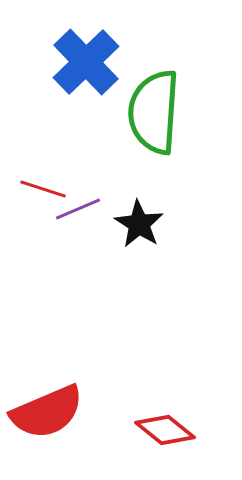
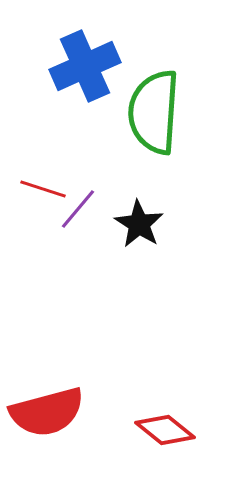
blue cross: moved 1 px left, 4 px down; rotated 20 degrees clockwise
purple line: rotated 27 degrees counterclockwise
red semicircle: rotated 8 degrees clockwise
